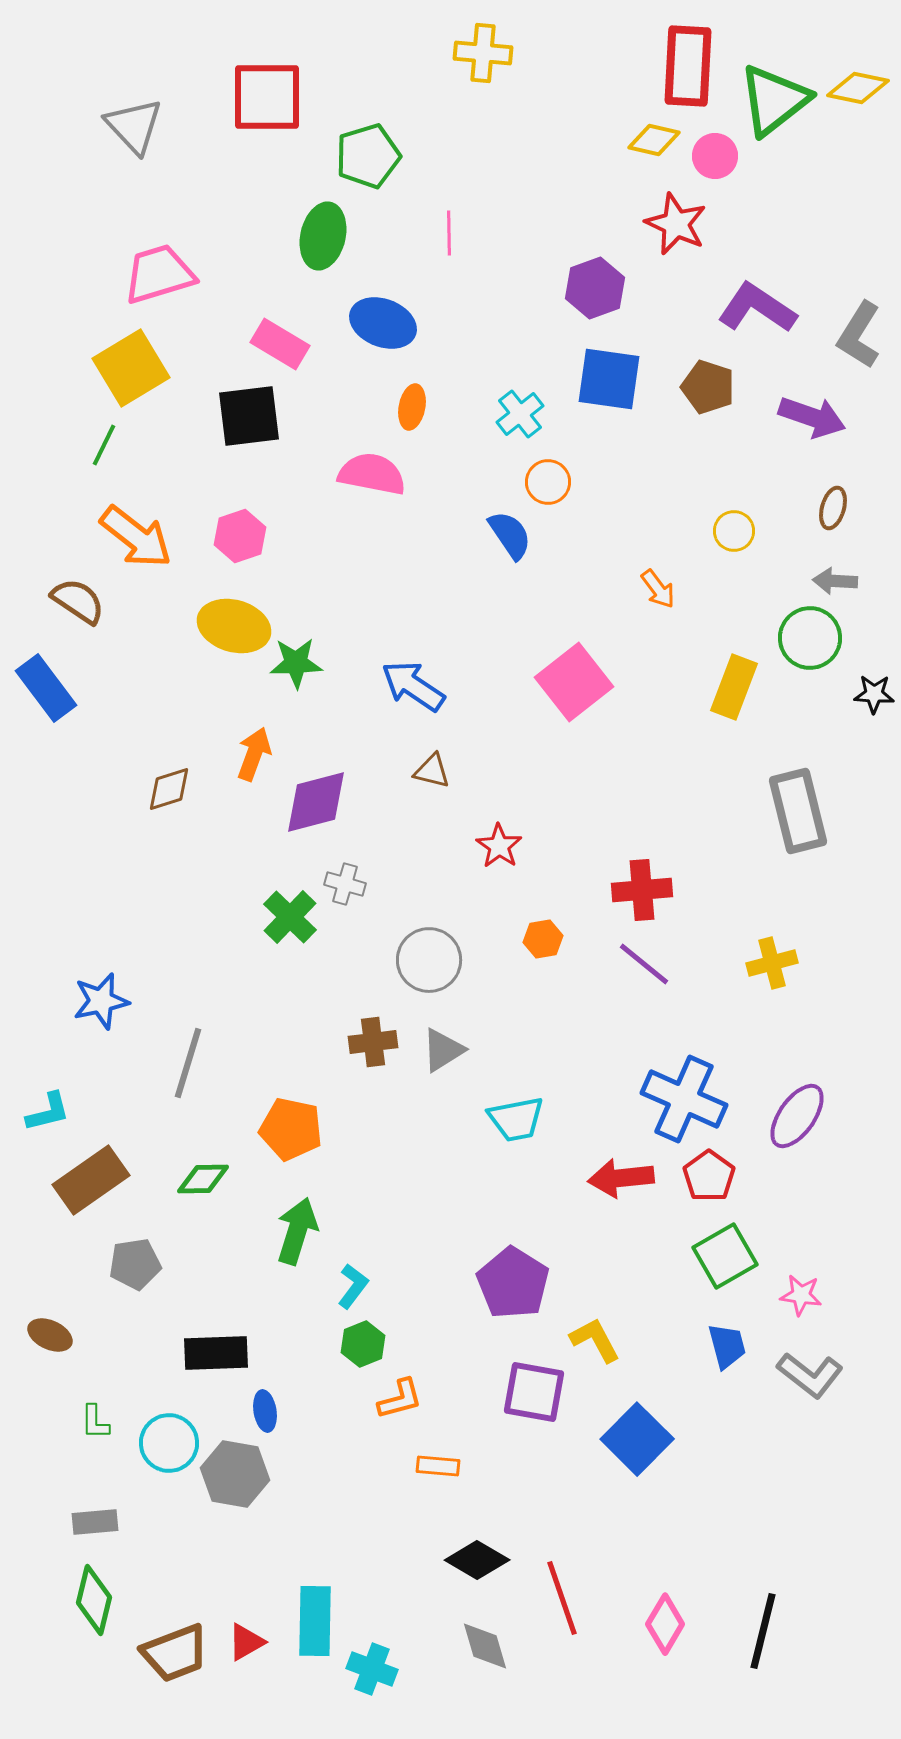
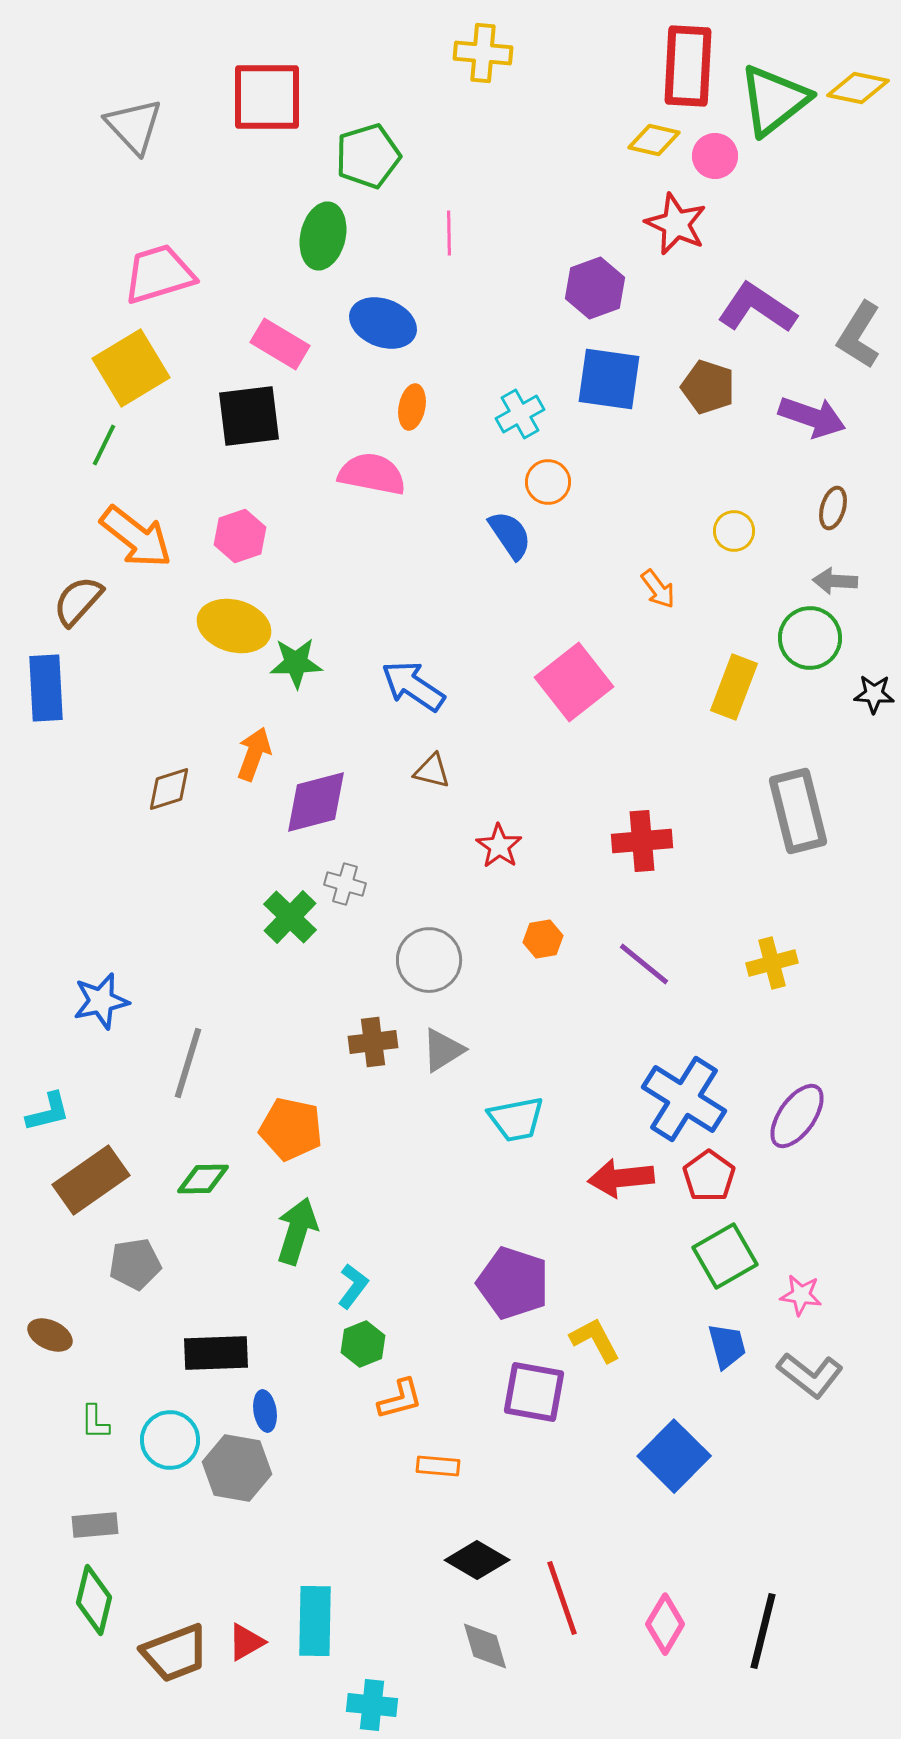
cyan cross at (520, 414): rotated 9 degrees clockwise
brown semicircle at (78, 601): rotated 82 degrees counterclockwise
blue rectangle at (46, 688): rotated 34 degrees clockwise
red cross at (642, 890): moved 49 px up
blue cross at (684, 1099): rotated 8 degrees clockwise
purple pentagon at (513, 1283): rotated 14 degrees counterclockwise
blue square at (637, 1439): moved 37 px right, 17 px down
cyan circle at (169, 1443): moved 1 px right, 3 px up
gray hexagon at (235, 1474): moved 2 px right, 6 px up
gray rectangle at (95, 1522): moved 3 px down
cyan cross at (372, 1669): moved 36 px down; rotated 15 degrees counterclockwise
